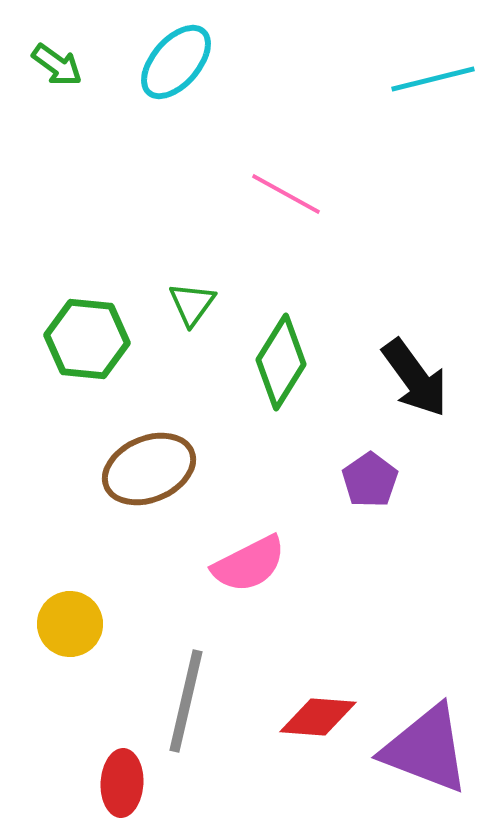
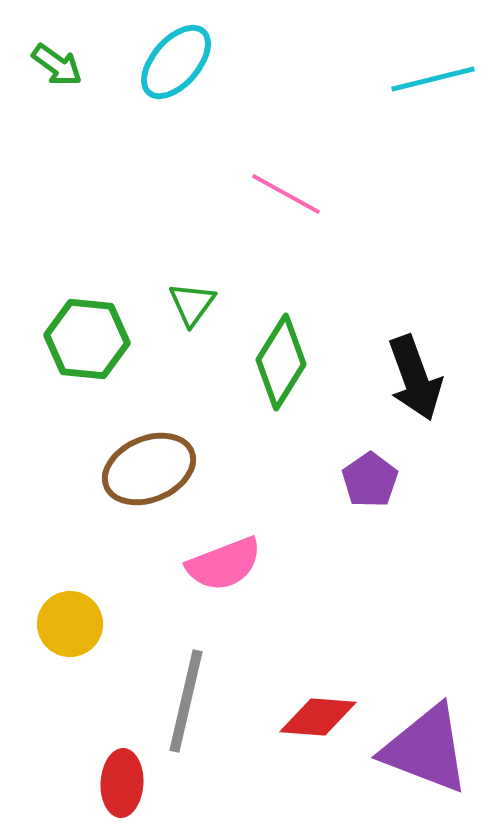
black arrow: rotated 16 degrees clockwise
pink semicircle: moved 25 px left; rotated 6 degrees clockwise
